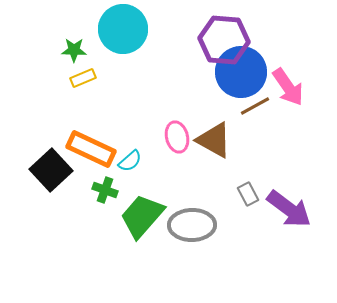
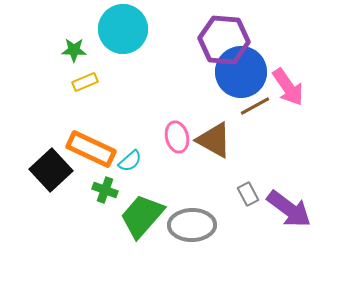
yellow rectangle: moved 2 px right, 4 px down
